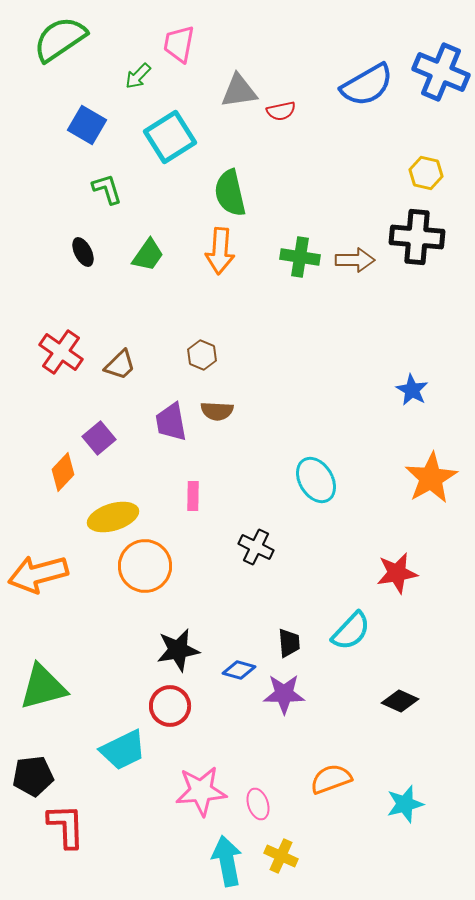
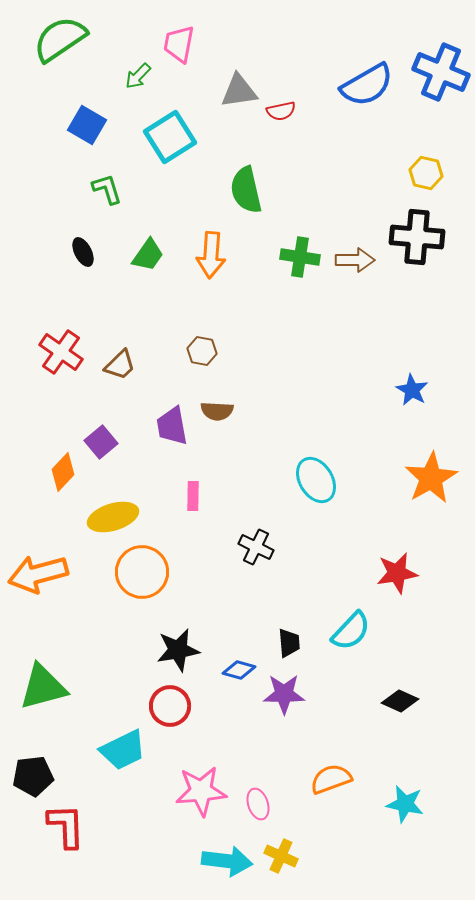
green semicircle at (230, 193): moved 16 px right, 3 px up
orange arrow at (220, 251): moved 9 px left, 4 px down
brown hexagon at (202, 355): moved 4 px up; rotated 12 degrees counterclockwise
purple trapezoid at (171, 422): moved 1 px right, 4 px down
purple square at (99, 438): moved 2 px right, 4 px down
orange circle at (145, 566): moved 3 px left, 6 px down
cyan star at (405, 804): rotated 27 degrees clockwise
cyan arrow at (227, 861): rotated 108 degrees clockwise
